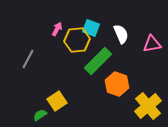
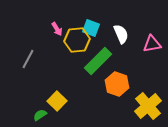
pink arrow: rotated 120 degrees clockwise
yellow square: rotated 12 degrees counterclockwise
